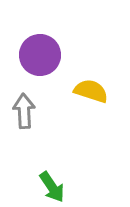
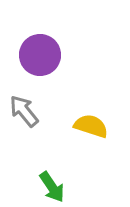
yellow semicircle: moved 35 px down
gray arrow: rotated 36 degrees counterclockwise
